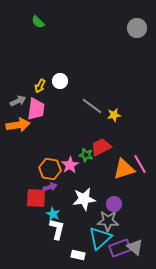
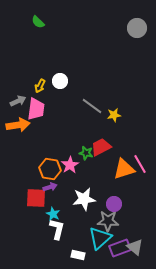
green star: moved 2 px up
